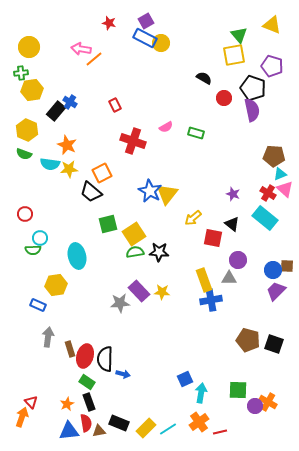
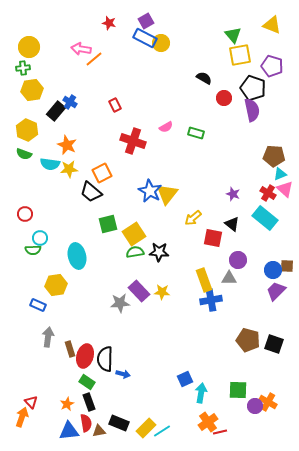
green triangle at (239, 35): moved 6 px left
yellow square at (234, 55): moved 6 px right
green cross at (21, 73): moved 2 px right, 5 px up
orange cross at (199, 422): moved 9 px right
cyan line at (168, 429): moved 6 px left, 2 px down
